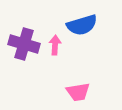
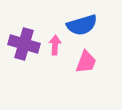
pink trapezoid: moved 8 px right, 30 px up; rotated 60 degrees counterclockwise
